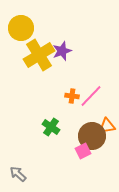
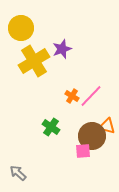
purple star: moved 2 px up
yellow cross: moved 5 px left, 6 px down
orange cross: rotated 24 degrees clockwise
orange triangle: rotated 24 degrees clockwise
pink square: rotated 21 degrees clockwise
gray arrow: moved 1 px up
